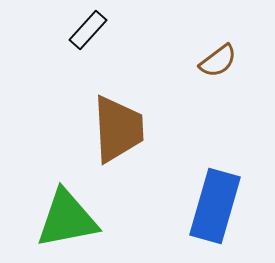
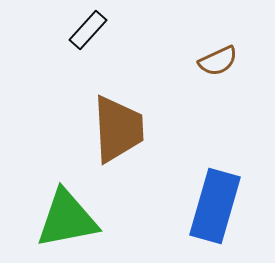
brown semicircle: rotated 12 degrees clockwise
